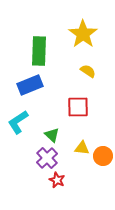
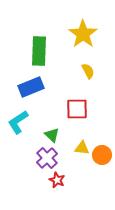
yellow semicircle: rotated 28 degrees clockwise
blue rectangle: moved 1 px right, 2 px down
red square: moved 1 px left, 2 px down
orange circle: moved 1 px left, 1 px up
